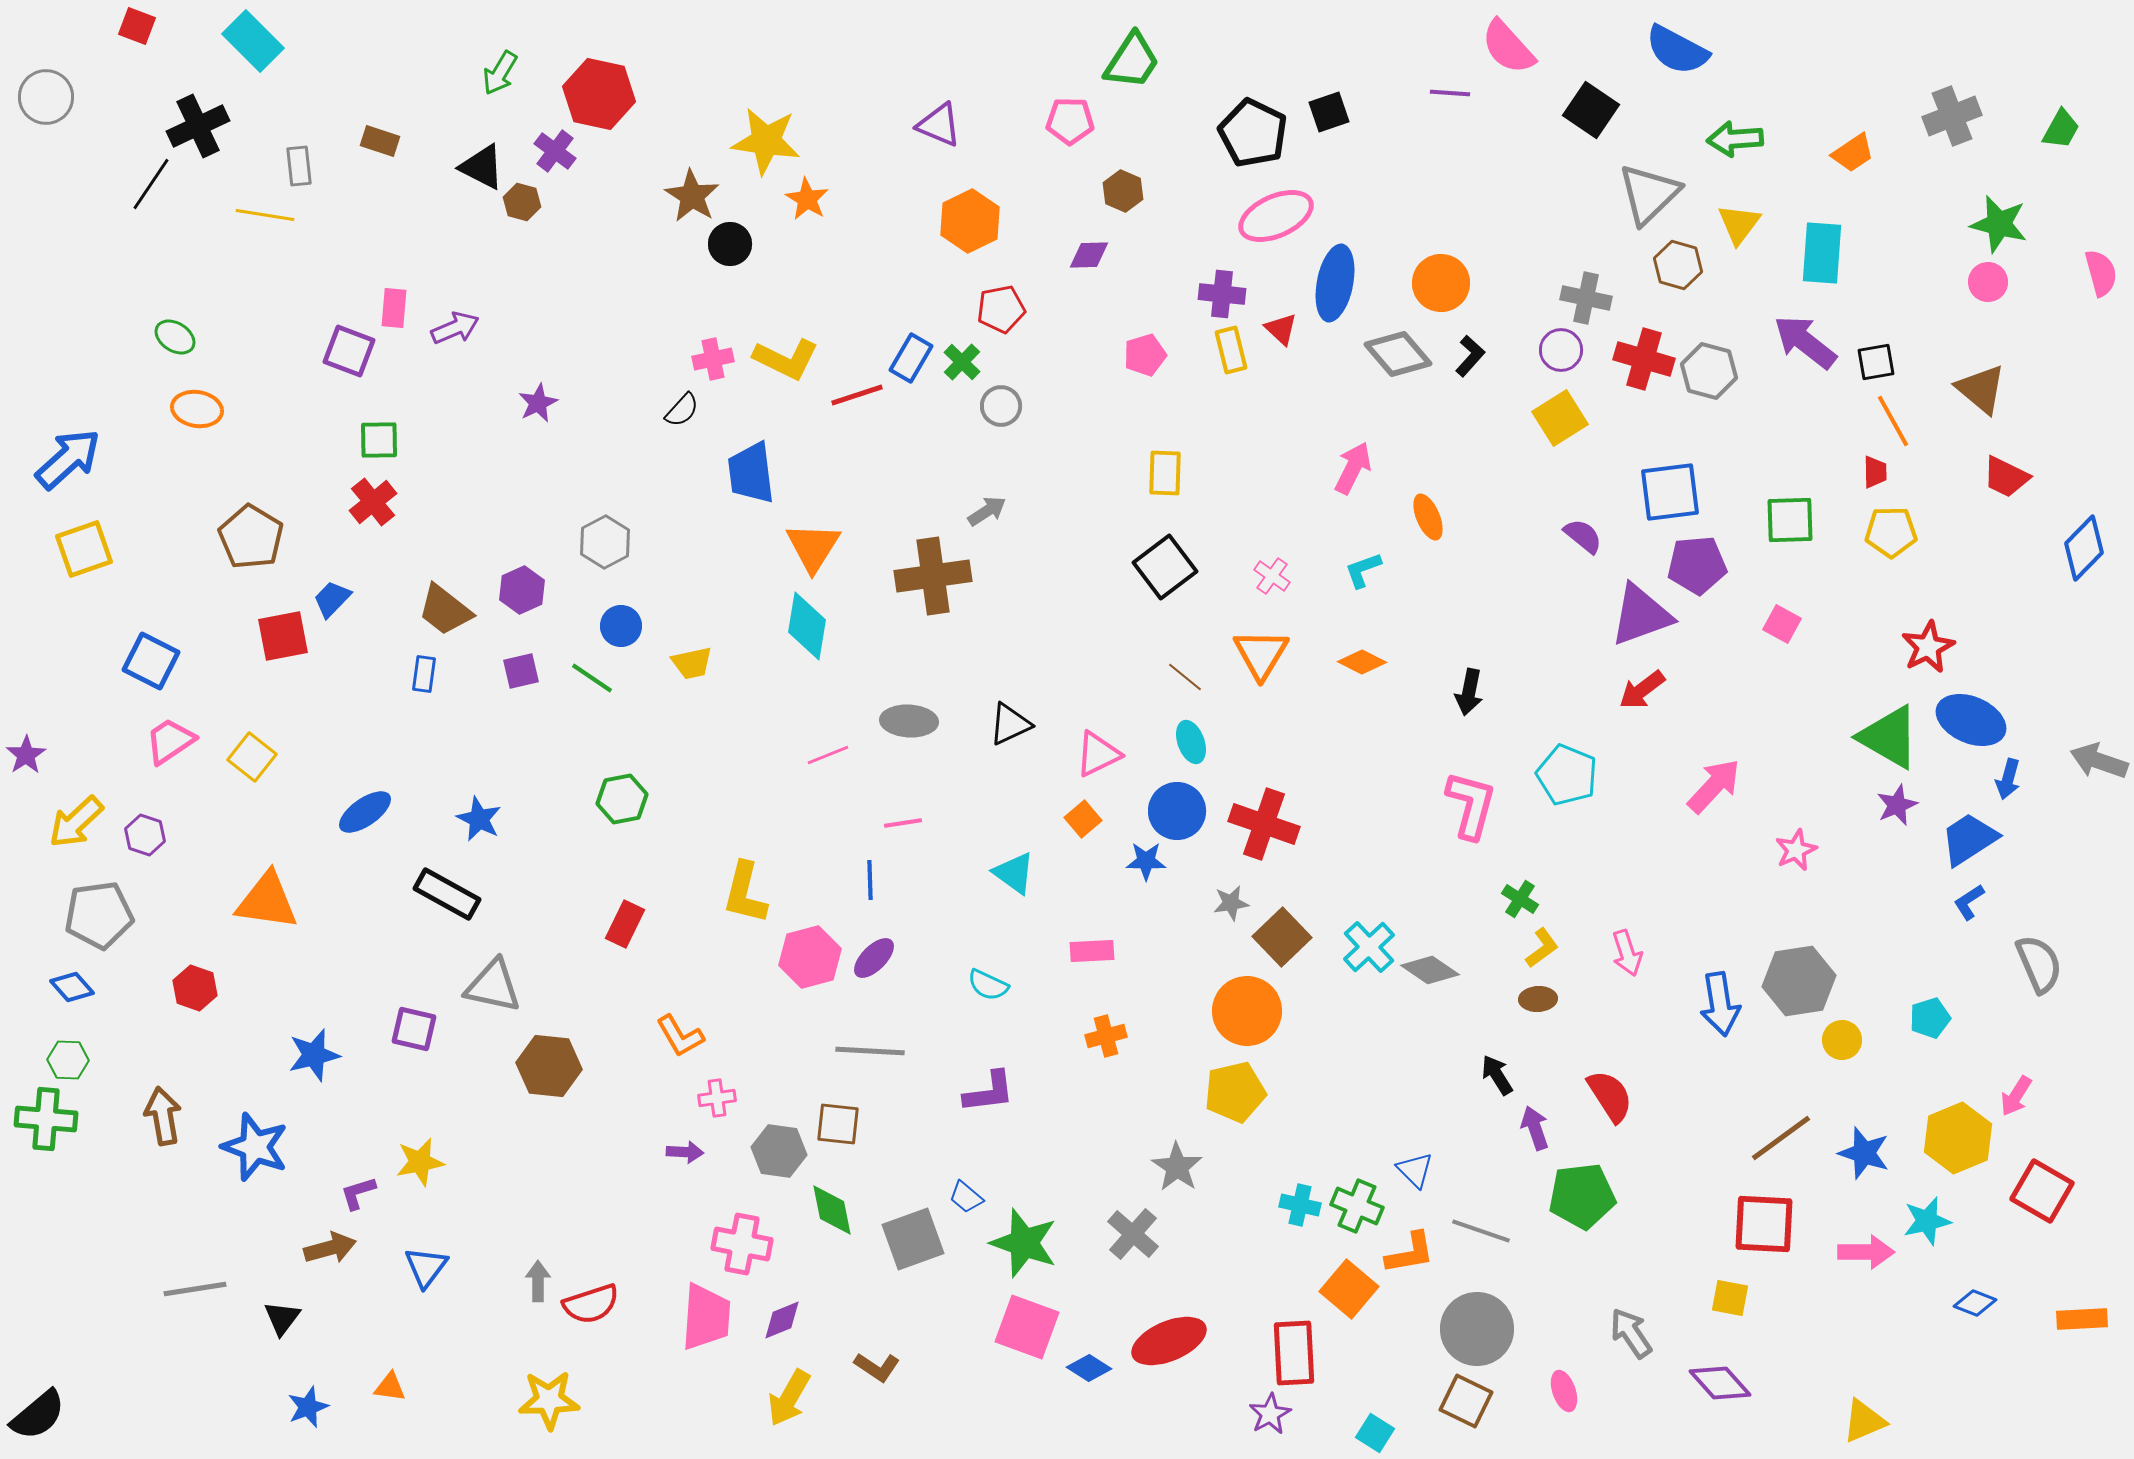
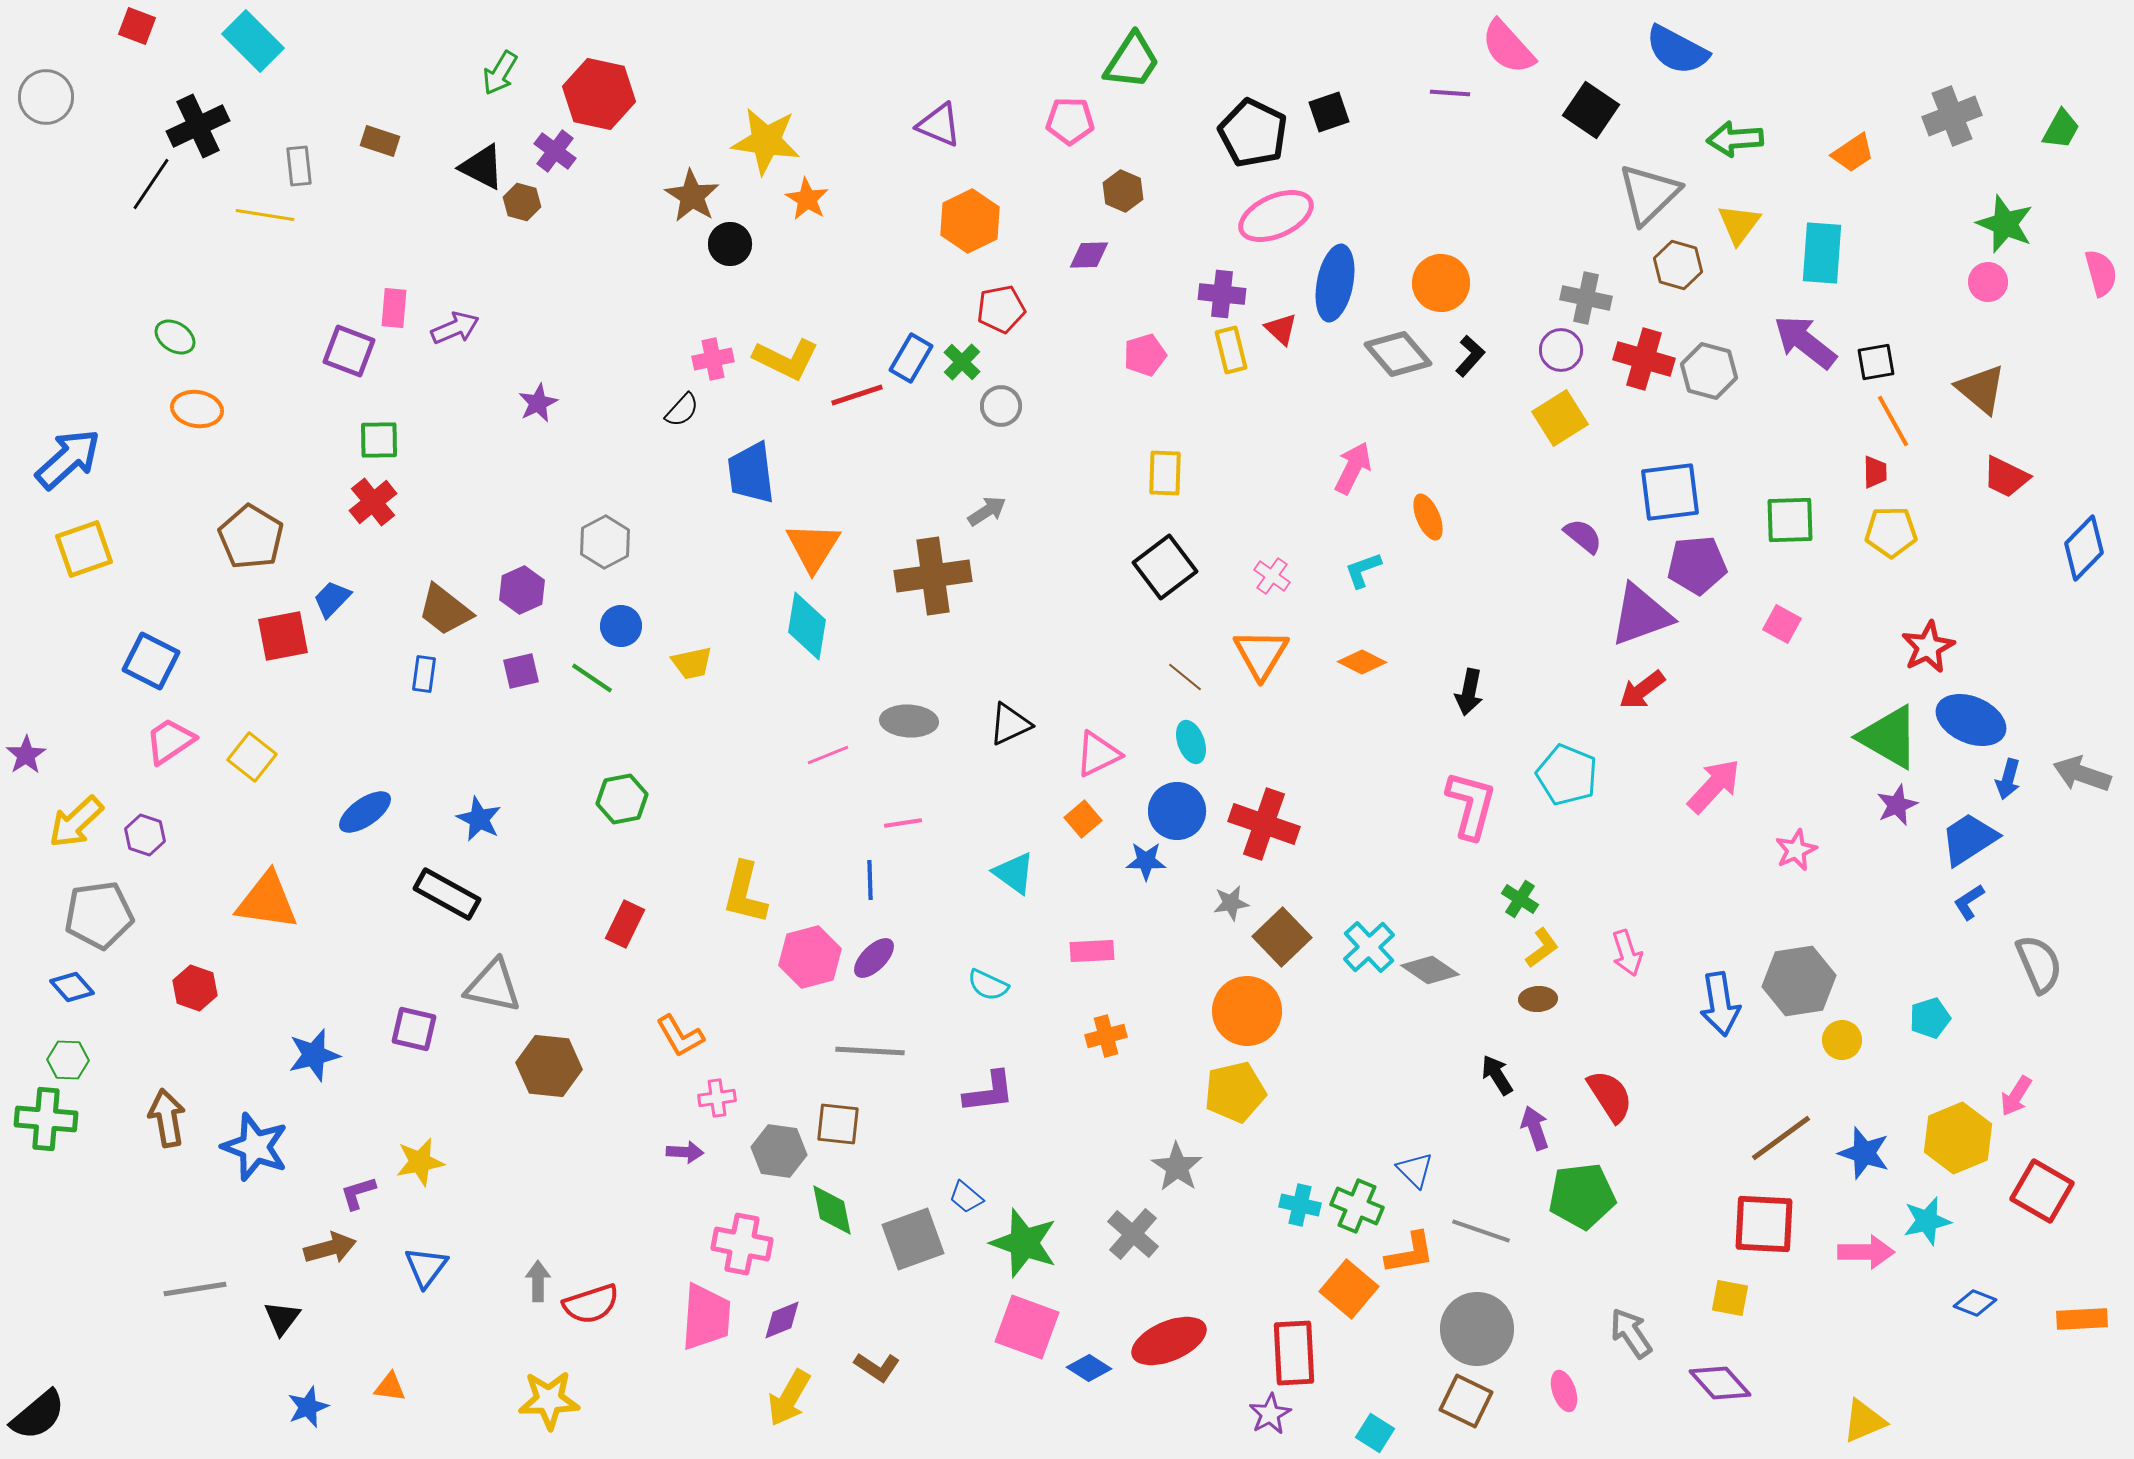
green star at (1999, 224): moved 6 px right; rotated 8 degrees clockwise
gray arrow at (2099, 761): moved 17 px left, 13 px down
brown arrow at (163, 1116): moved 4 px right, 2 px down
